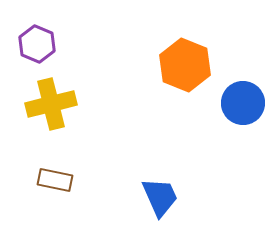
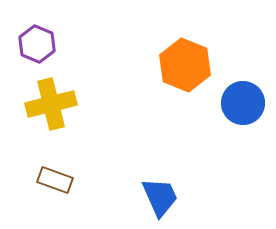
brown rectangle: rotated 8 degrees clockwise
